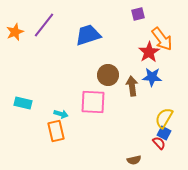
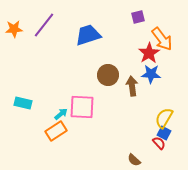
purple square: moved 3 px down
orange star: moved 1 px left, 3 px up; rotated 18 degrees clockwise
red star: moved 1 px down
blue star: moved 1 px left, 3 px up
pink square: moved 11 px left, 5 px down
cyan arrow: rotated 56 degrees counterclockwise
orange rectangle: rotated 70 degrees clockwise
brown semicircle: rotated 56 degrees clockwise
